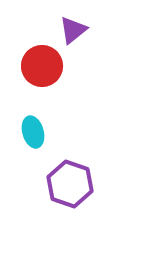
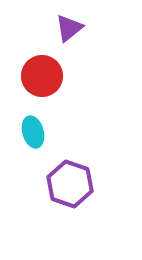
purple triangle: moved 4 px left, 2 px up
red circle: moved 10 px down
